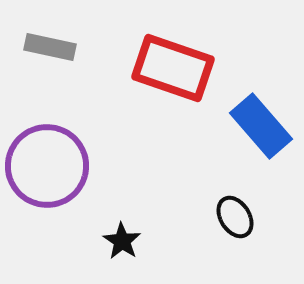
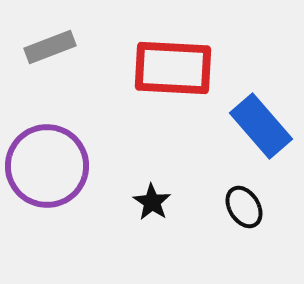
gray rectangle: rotated 33 degrees counterclockwise
red rectangle: rotated 16 degrees counterclockwise
black ellipse: moved 9 px right, 10 px up
black star: moved 30 px right, 39 px up
